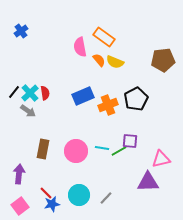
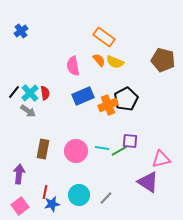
pink semicircle: moved 7 px left, 19 px down
brown pentagon: rotated 20 degrees clockwise
black pentagon: moved 10 px left
purple triangle: rotated 35 degrees clockwise
red line: moved 1 px left, 1 px up; rotated 56 degrees clockwise
